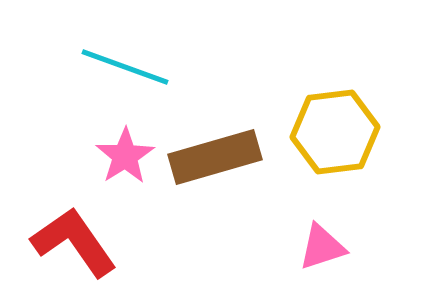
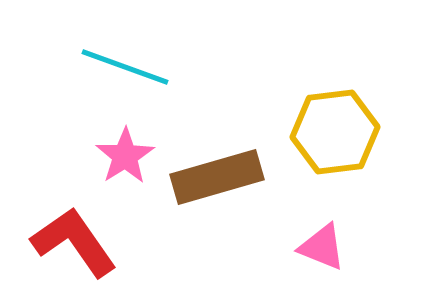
brown rectangle: moved 2 px right, 20 px down
pink triangle: rotated 40 degrees clockwise
